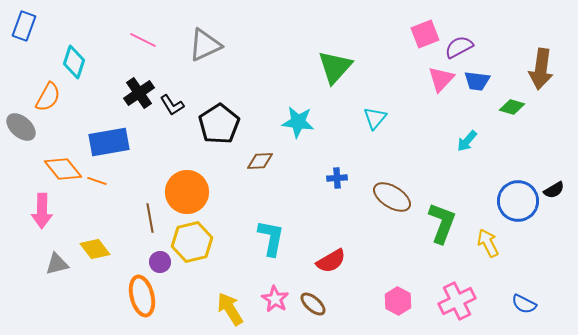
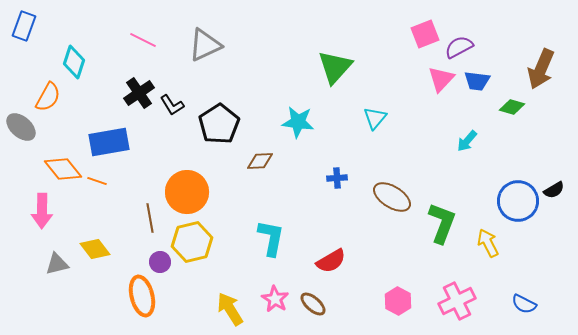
brown arrow at (541, 69): rotated 15 degrees clockwise
